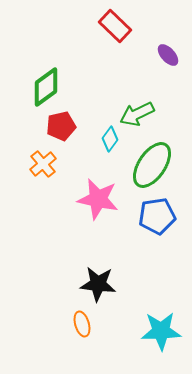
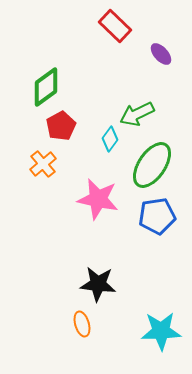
purple ellipse: moved 7 px left, 1 px up
red pentagon: rotated 16 degrees counterclockwise
